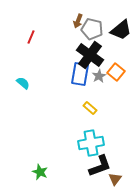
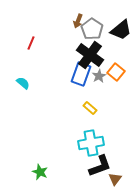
gray pentagon: rotated 20 degrees clockwise
red line: moved 6 px down
blue rectangle: moved 1 px right; rotated 10 degrees clockwise
